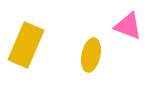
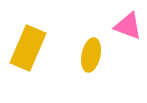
yellow rectangle: moved 2 px right, 3 px down
